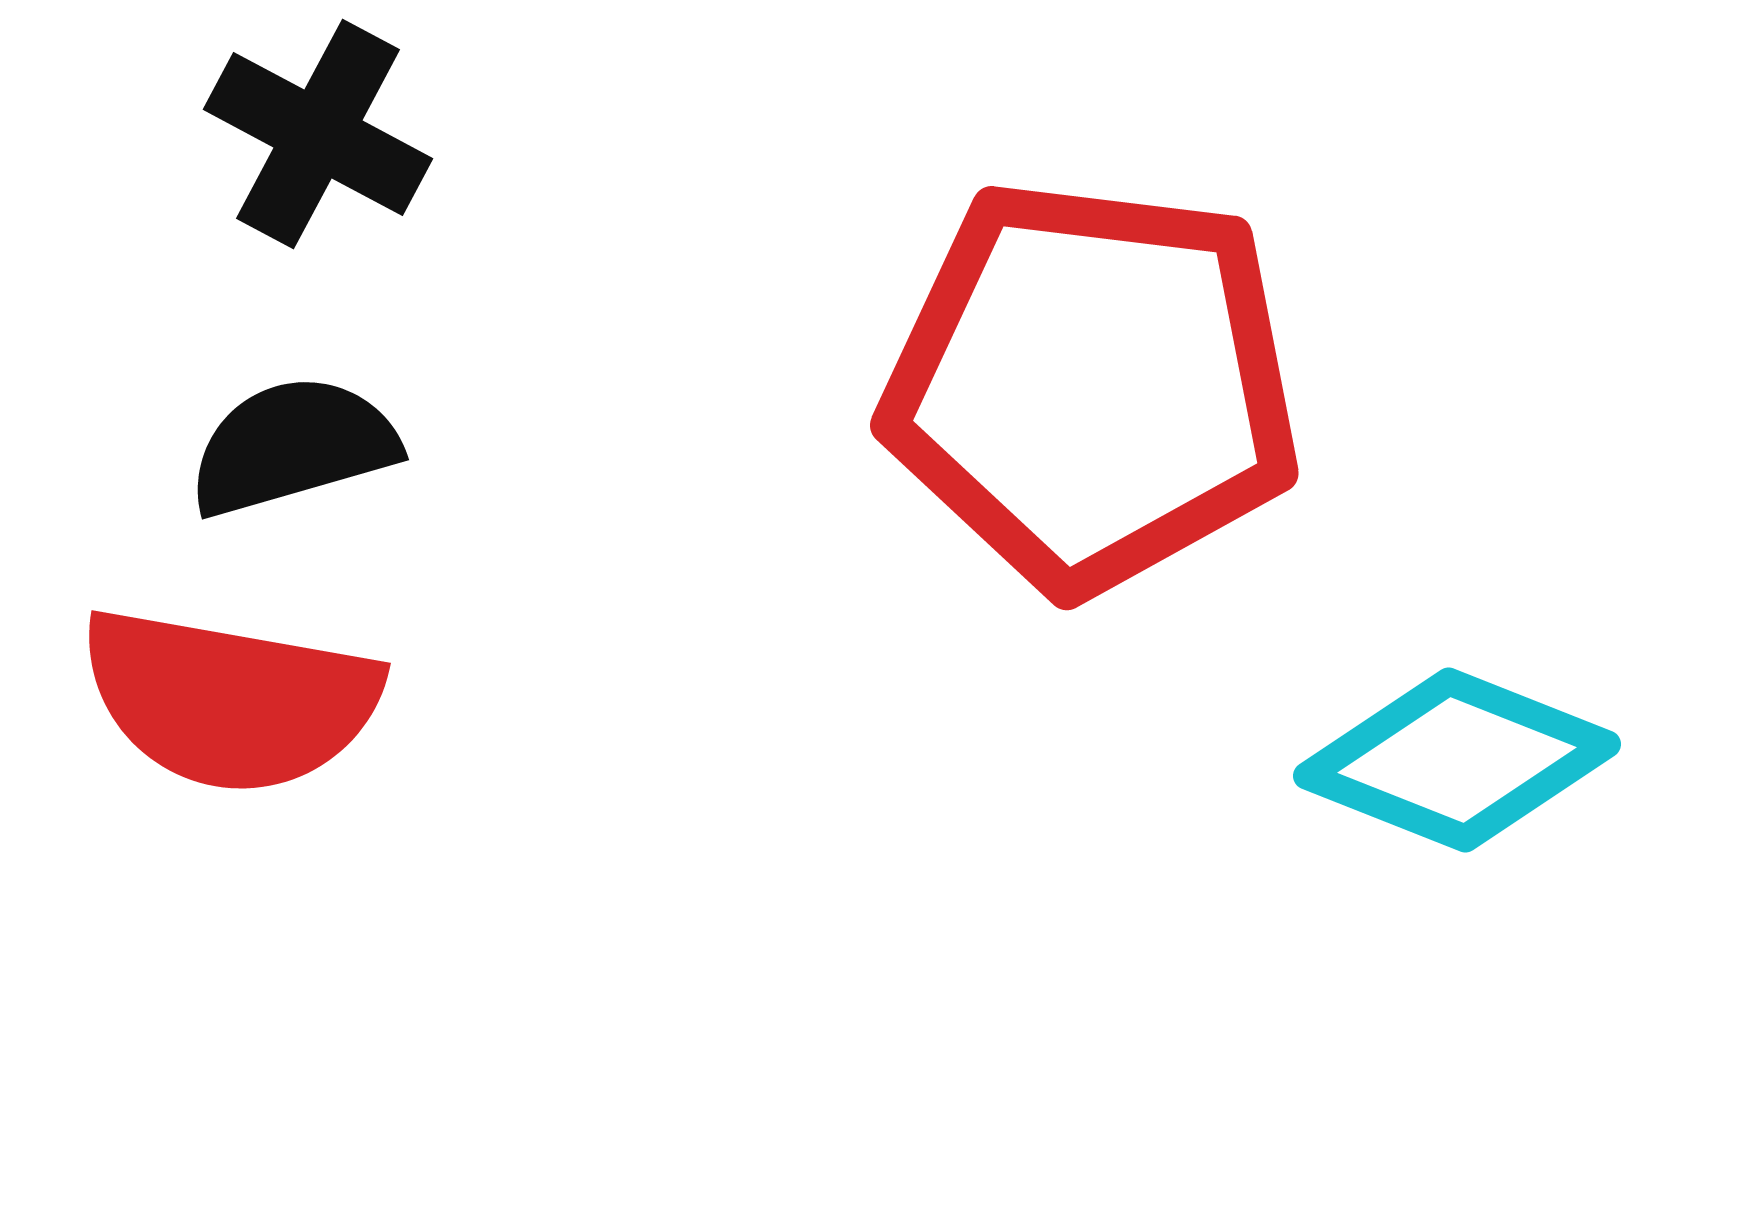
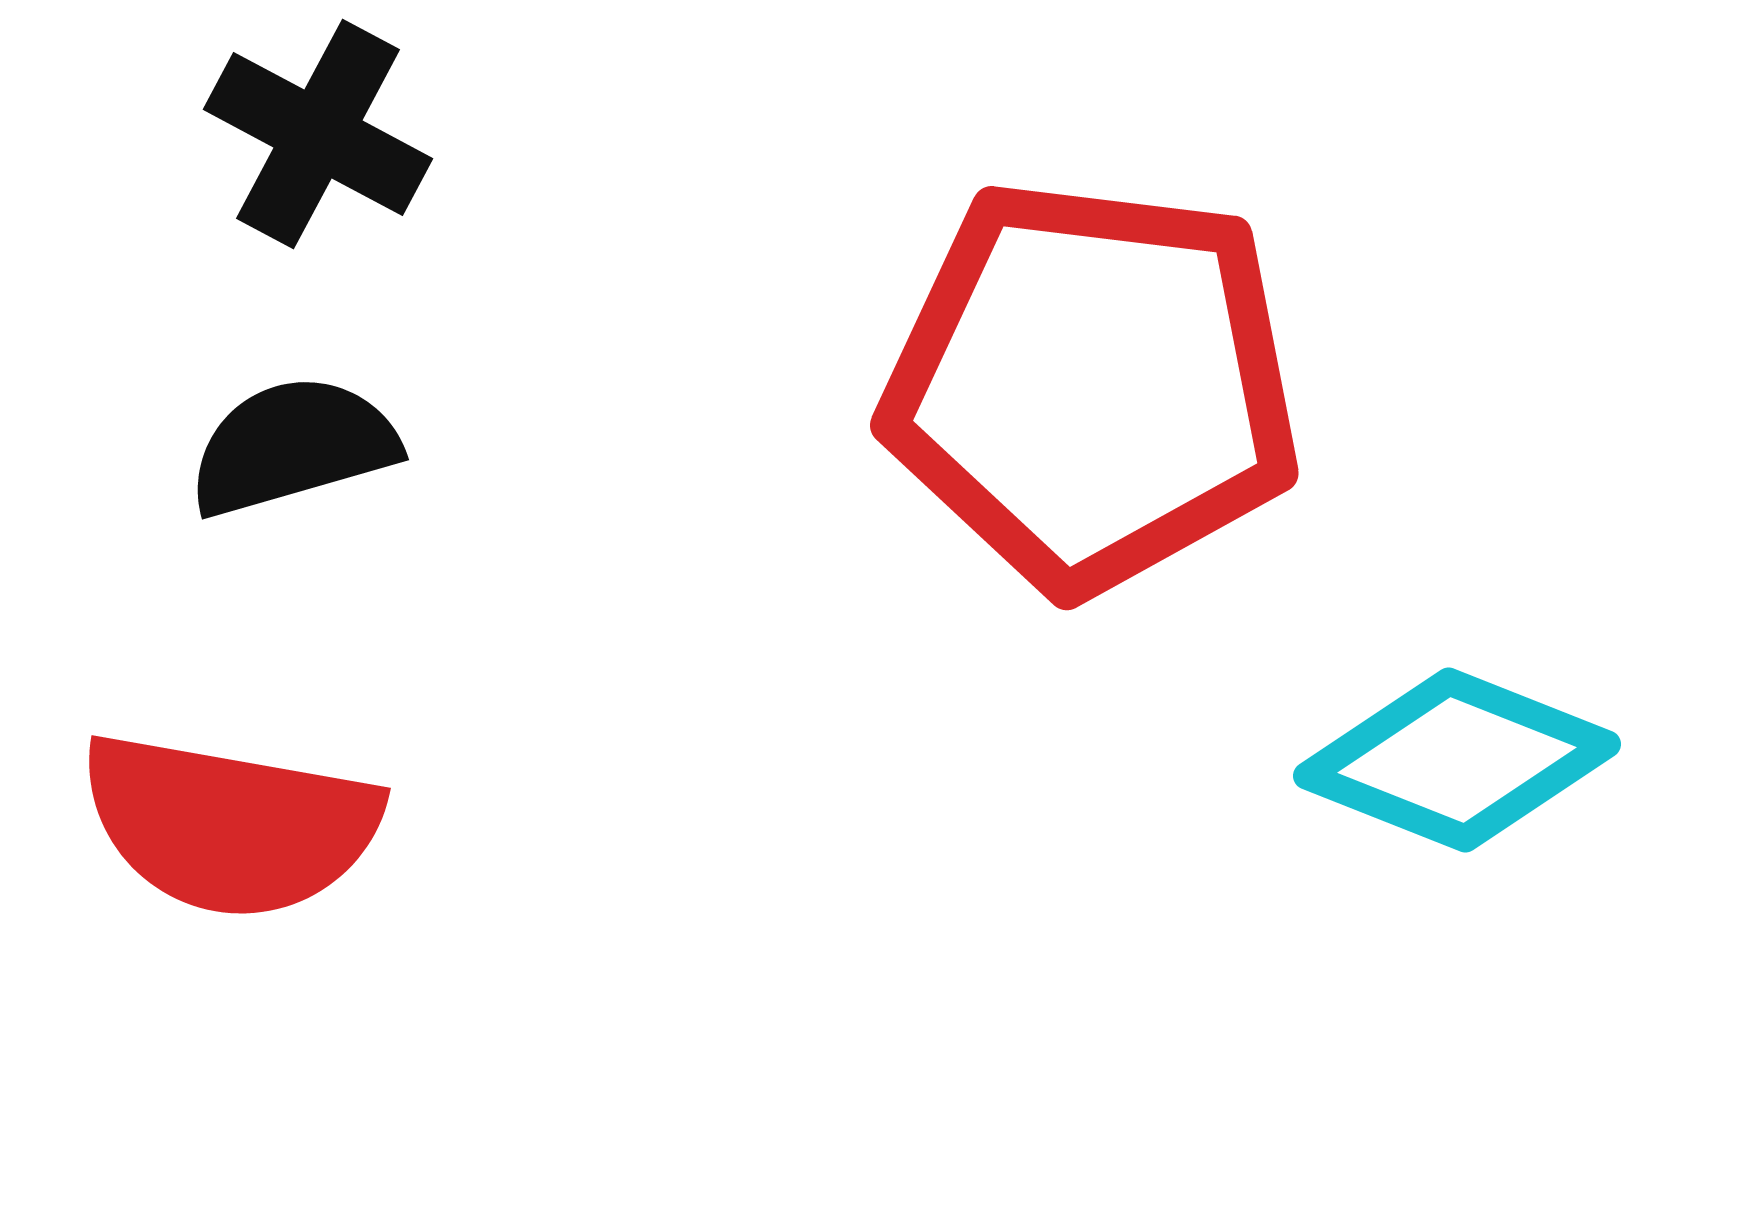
red semicircle: moved 125 px down
